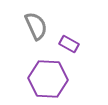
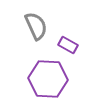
purple rectangle: moved 1 px left, 1 px down
